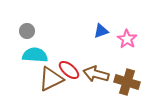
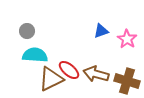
brown cross: moved 1 px up
